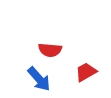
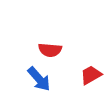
red trapezoid: moved 5 px right, 3 px down
